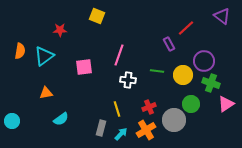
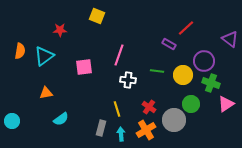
purple triangle: moved 8 px right, 23 px down
purple rectangle: rotated 32 degrees counterclockwise
red cross: rotated 32 degrees counterclockwise
cyan arrow: rotated 48 degrees counterclockwise
